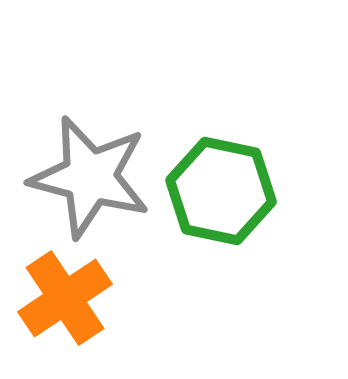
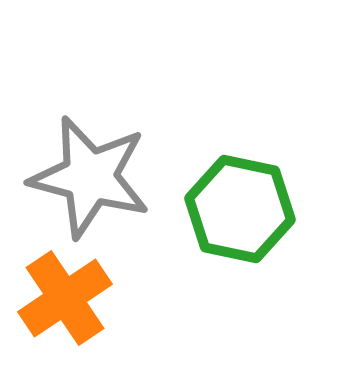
green hexagon: moved 19 px right, 18 px down
